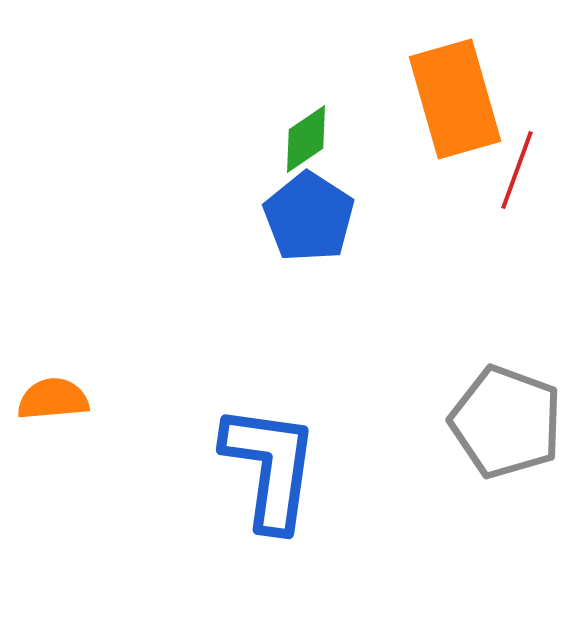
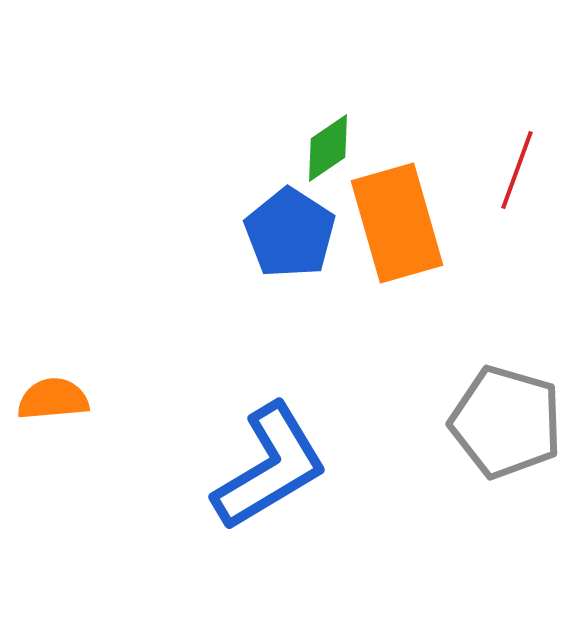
orange rectangle: moved 58 px left, 124 px down
green diamond: moved 22 px right, 9 px down
blue pentagon: moved 19 px left, 16 px down
gray pentagon: rotated 4 degrees counterclockwise
blue L-shape: rotated 51 degrees clockwise
